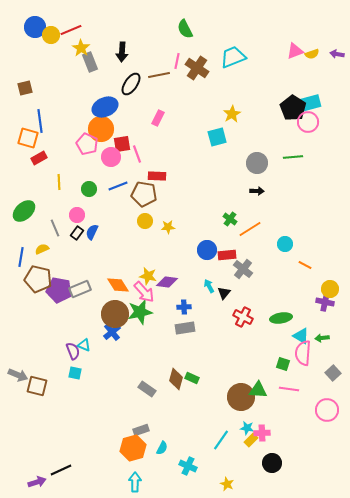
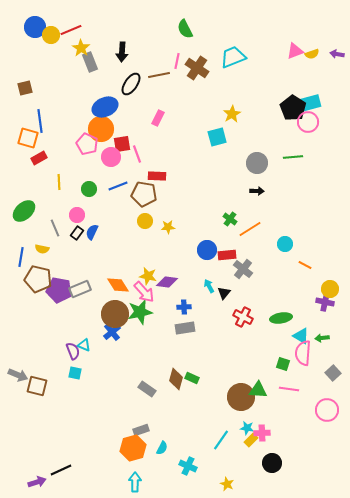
yellow semicircle at (42, 249): rotated 144 degrees counterclockwise
